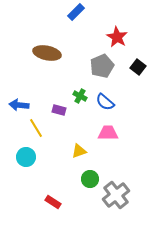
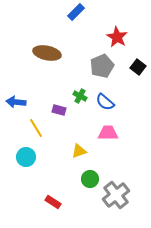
blue arrow: moved 3 px left, 3 px up
